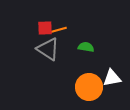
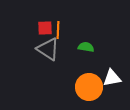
orange line: rotated 72 degrees counterclockwise
